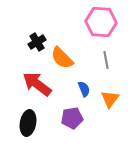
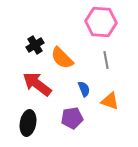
black cross: moved 2 px left, 3 px down
orange triangle: moved 2 px down; rotated 48 degrees counterclockwise
